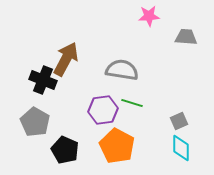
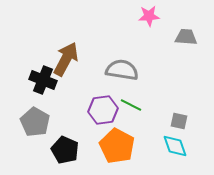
green line: moved 1 px left, 2 px down; rotated 10 degrees clockwise
gray square: rotated 36 degrees clockwise
cyan diamond: moved 6 px left, 2 px up; rotated 20 degrees counterclockwise
